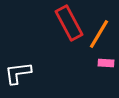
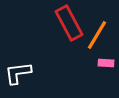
orange line: moved 2 px left, 1 px down
